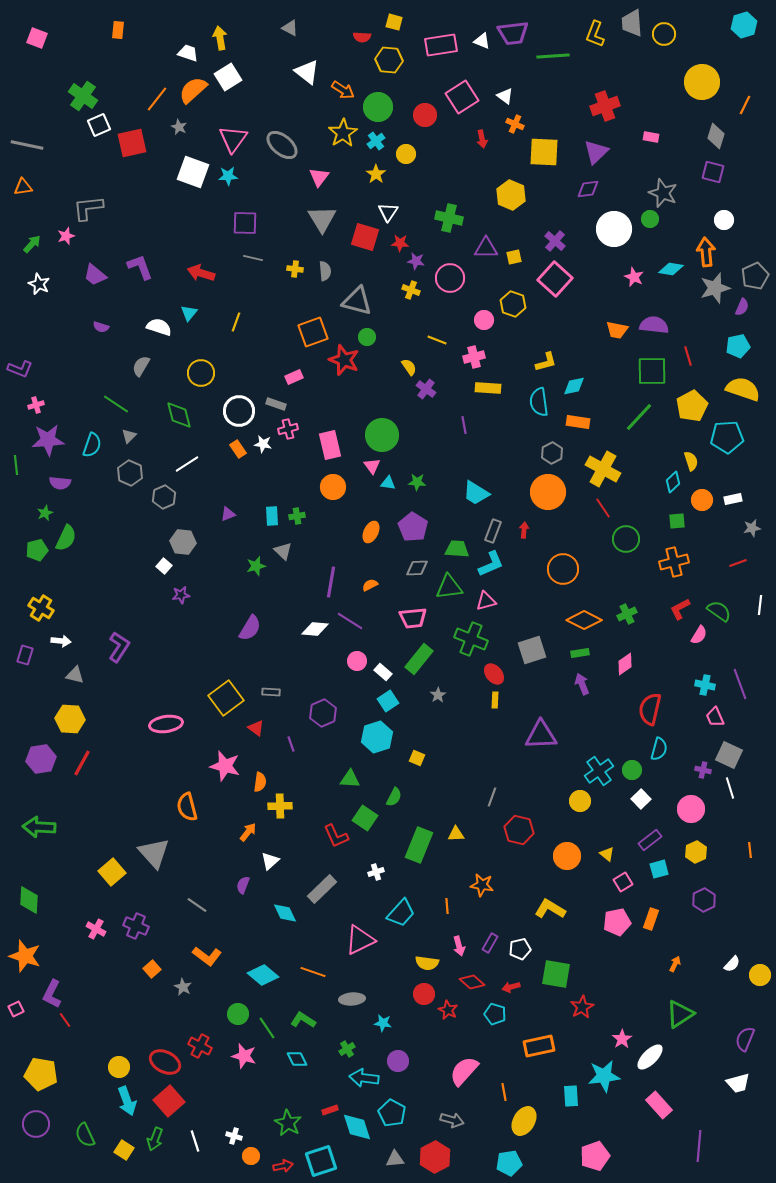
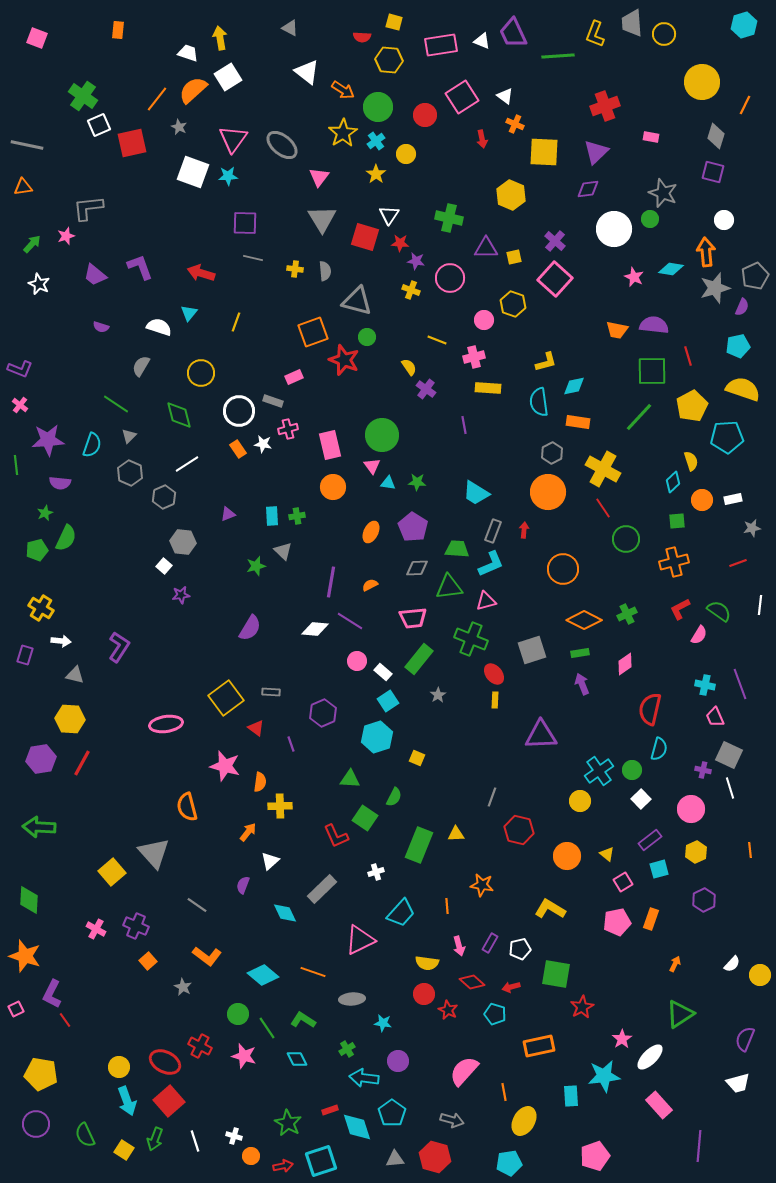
purple trapezoid at (513, 33): rotated 72 degrees clockwise
green line at (553, 56): moved 5 px right
white triangle at (388, 212): moved 1 px right, 3 px down
gray rectangle at (276, 404): moved 3 px left, 3 px up
pink cross at (36, 405): moved 16 px left; rotated 35 degrees counterclockwise
orange square at (152, 969): moved 4 px left, 8 px up
cyan pentagon at (392, 1113): rotated 8 degrees clockwise
red hexagon at (435, 1157): rotated 16 degrees counterclockwise
